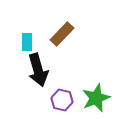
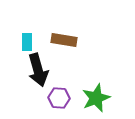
brown rectangle: moved 2 px right, 6 px down; rotated 55 degrees clockwise
purple hexagon: moved 3 px left, 2 px up; rotated 10 degrees counterclockwise
